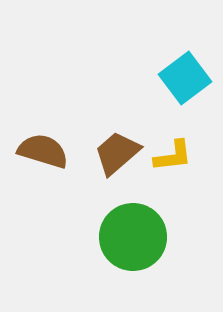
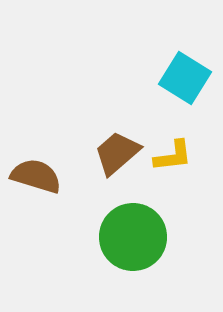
cyan square: rotated 21 degrees counterclockwise
brown semicircle: moved 7 px left, 25 px down
